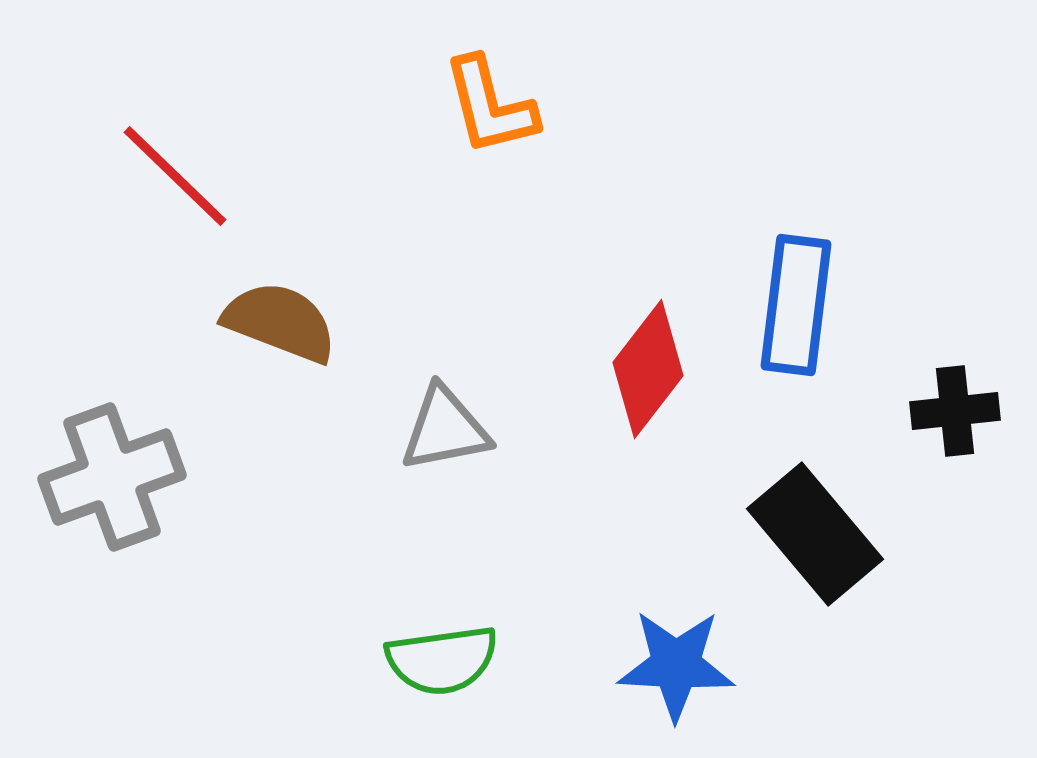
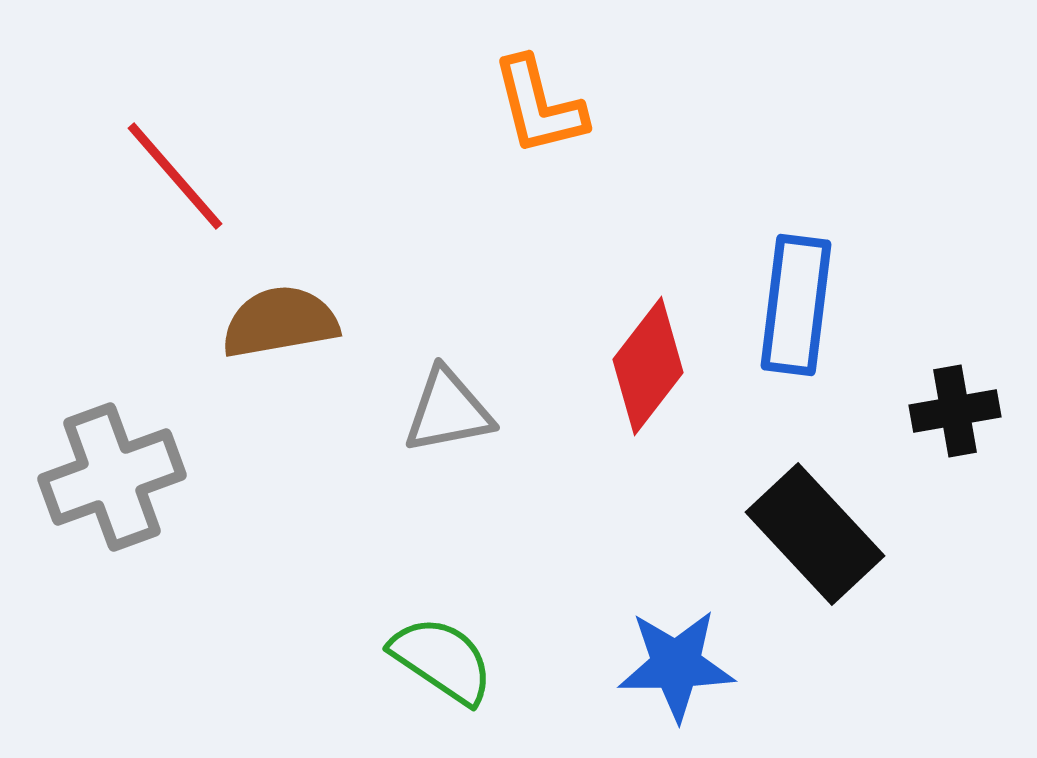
orange L-shape: moved 49 px right
red line: rotated 5 degrees clockwise
brown semicircle: rotated 31 degrees counterclockwise
red diamond: moved 3 px up
black cross: rotated 4 degrees counterclockwise
gray triangle: moved 3 px right, 18 px up
black rectangle: rotated 3 degrees counterclockwise
green semicircle: rotated 138 degrees counterclockwise
blue star: rotated 4 degrees counterclockwise
